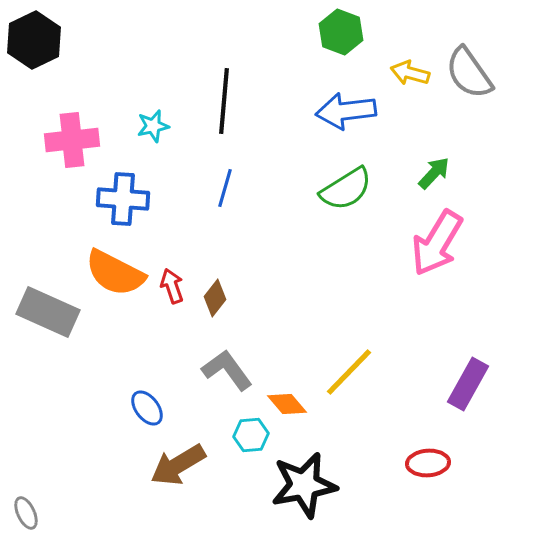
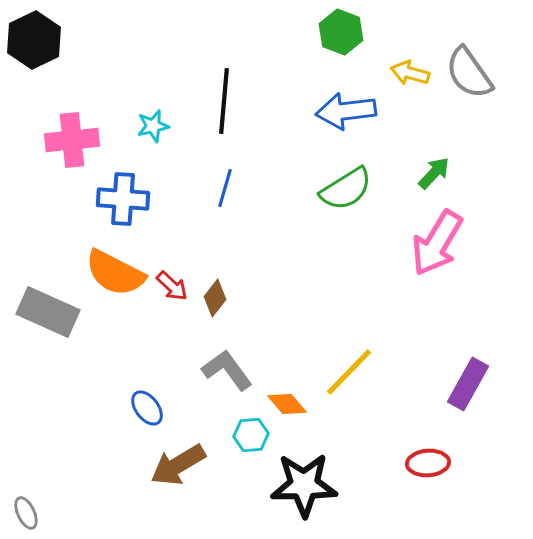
red arrow: rotated 152 degrees clockwise
black star: rotated 10 degrees clockwise
